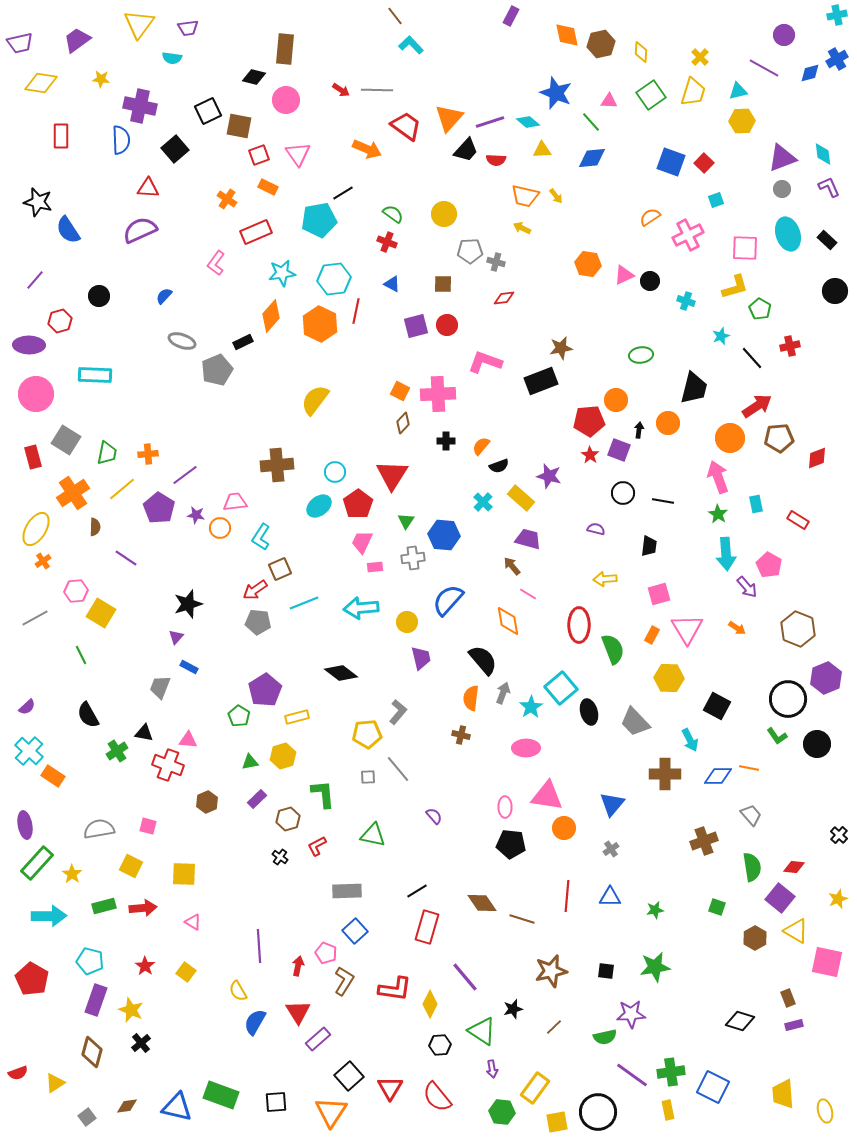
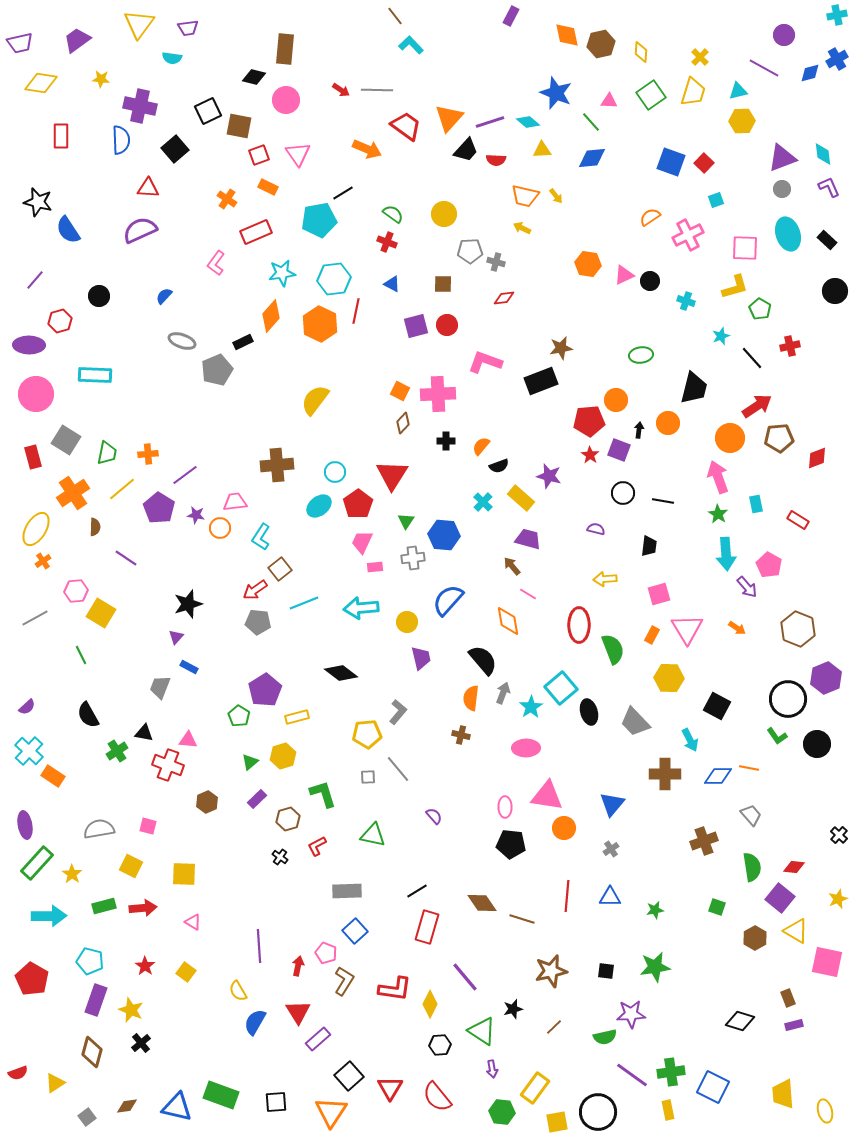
brown square at (280, 569): rotated 15 degrees counterclockwise
green triangle at (250, 762): rotated 30 degrees counterclockwise
green L-shape at (323, 794): rotated 12 degrees counterclockwise
